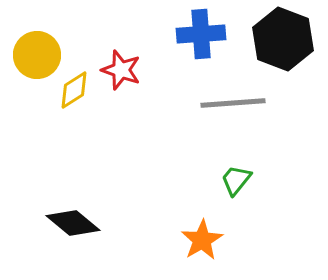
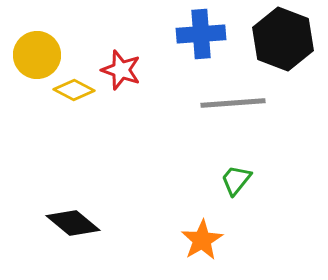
yellow diamond: rotated 60 degrees clockwise
